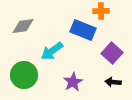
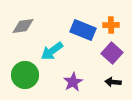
orange cross: moved 10 px right, 14 px down
green circle: moved 1 px right
